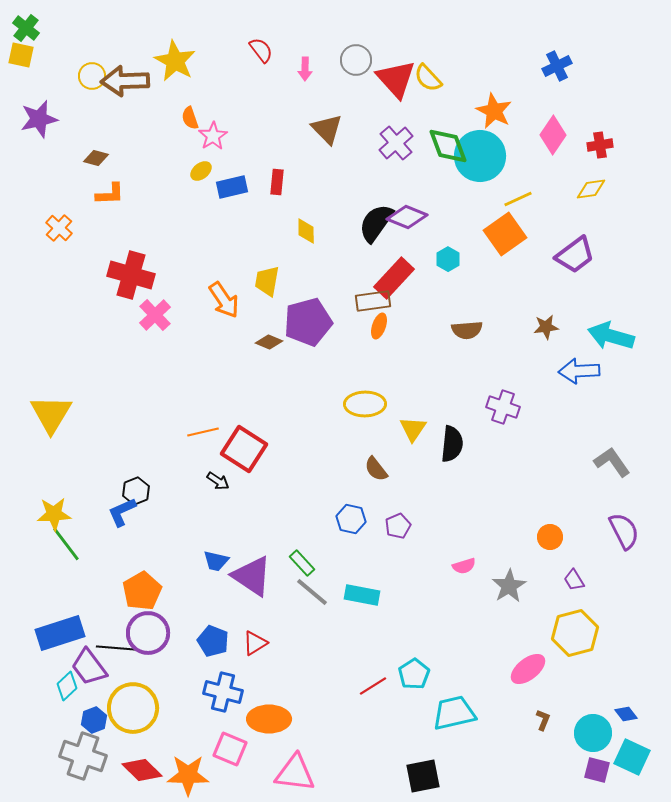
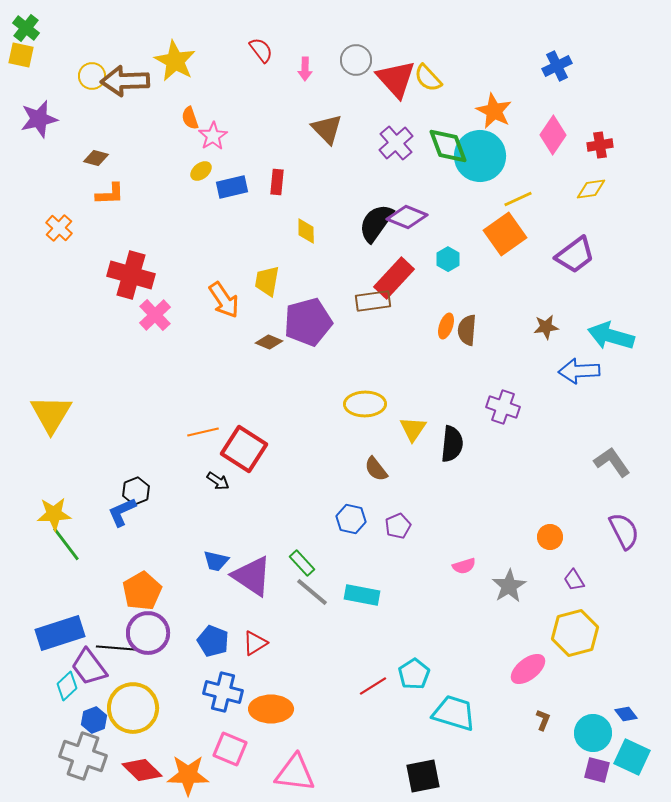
orange ellipse at (379, 326): moved 67 px right
brown semicircle at (467, 330): rotated 100 degrees clockwise
cyan trapezoid at (454, 713): rotated 30 degrees clockwise
orange ellipse at (269, 719): moved 2 px right, 10 px up
